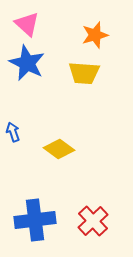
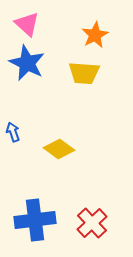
orange star: rotated 12 degrees counterclockwise
red cross: moved 1 px left, 2 px down
